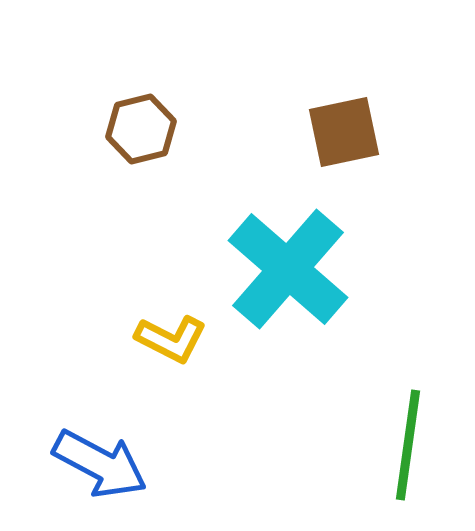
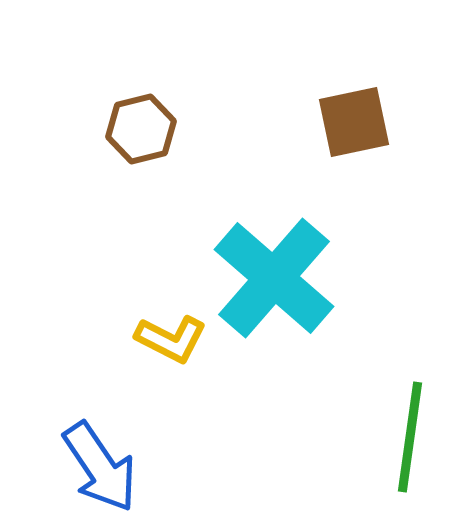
brown square: moved 10 px right, 10 px up
cyan cross: moved 14 px left, 9 px down
green line: moved 2 px right, 8 px up
blue arrow: moved 3 px down; rotated 28 degrees clockwise
